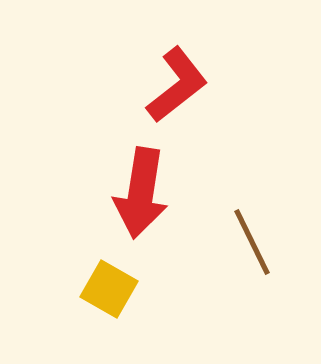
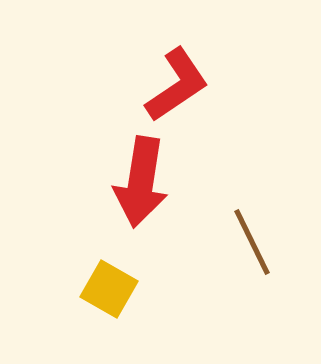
red L-shape: rotated 4 degrees clockwise
red arrow: moved 11 px up
